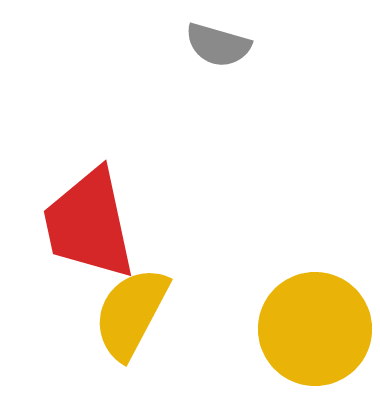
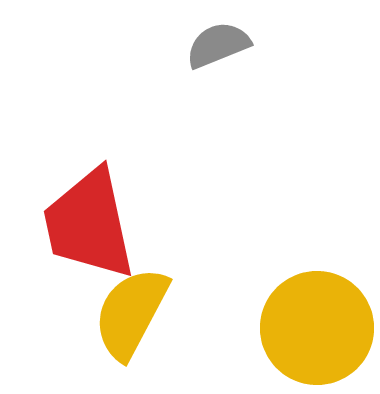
gray semicircle: rotated 142 degrees clockwise
yellow circle: moved 2 px right, 1 px up
